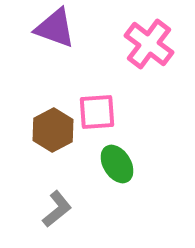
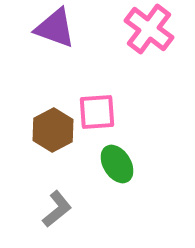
pink cross: moved 15 px up
